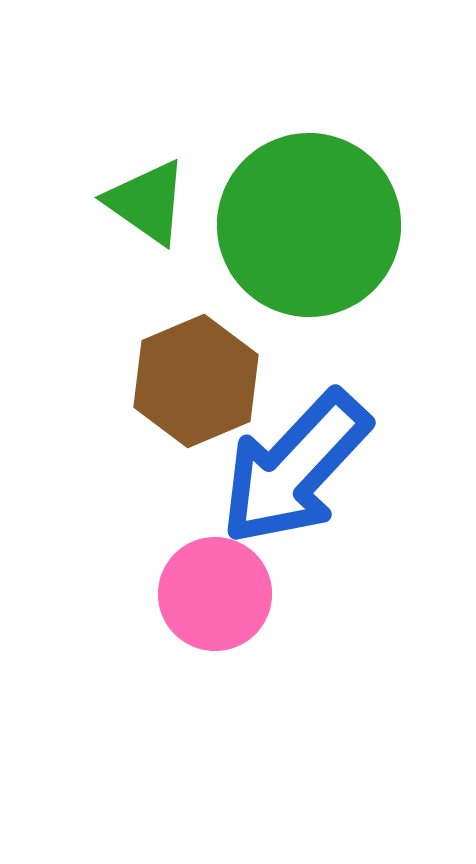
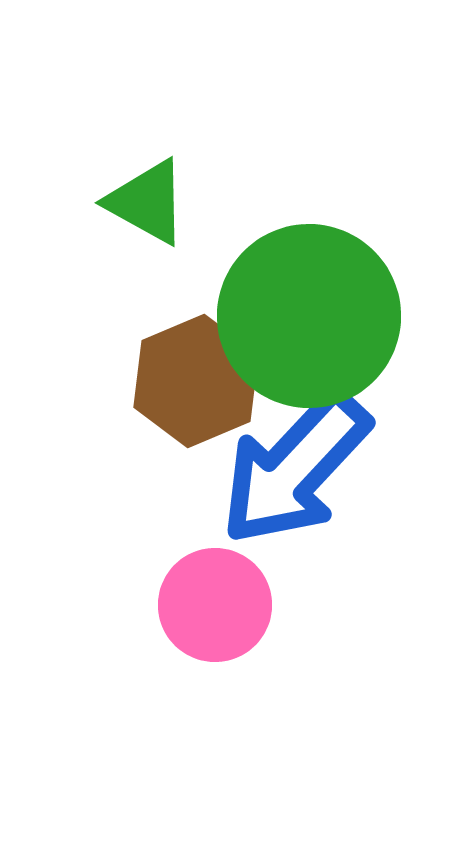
green triangle: rotated 6 degrees counterclockwise
green circle: moved 91 px down
pink circle: moved 11 px down
